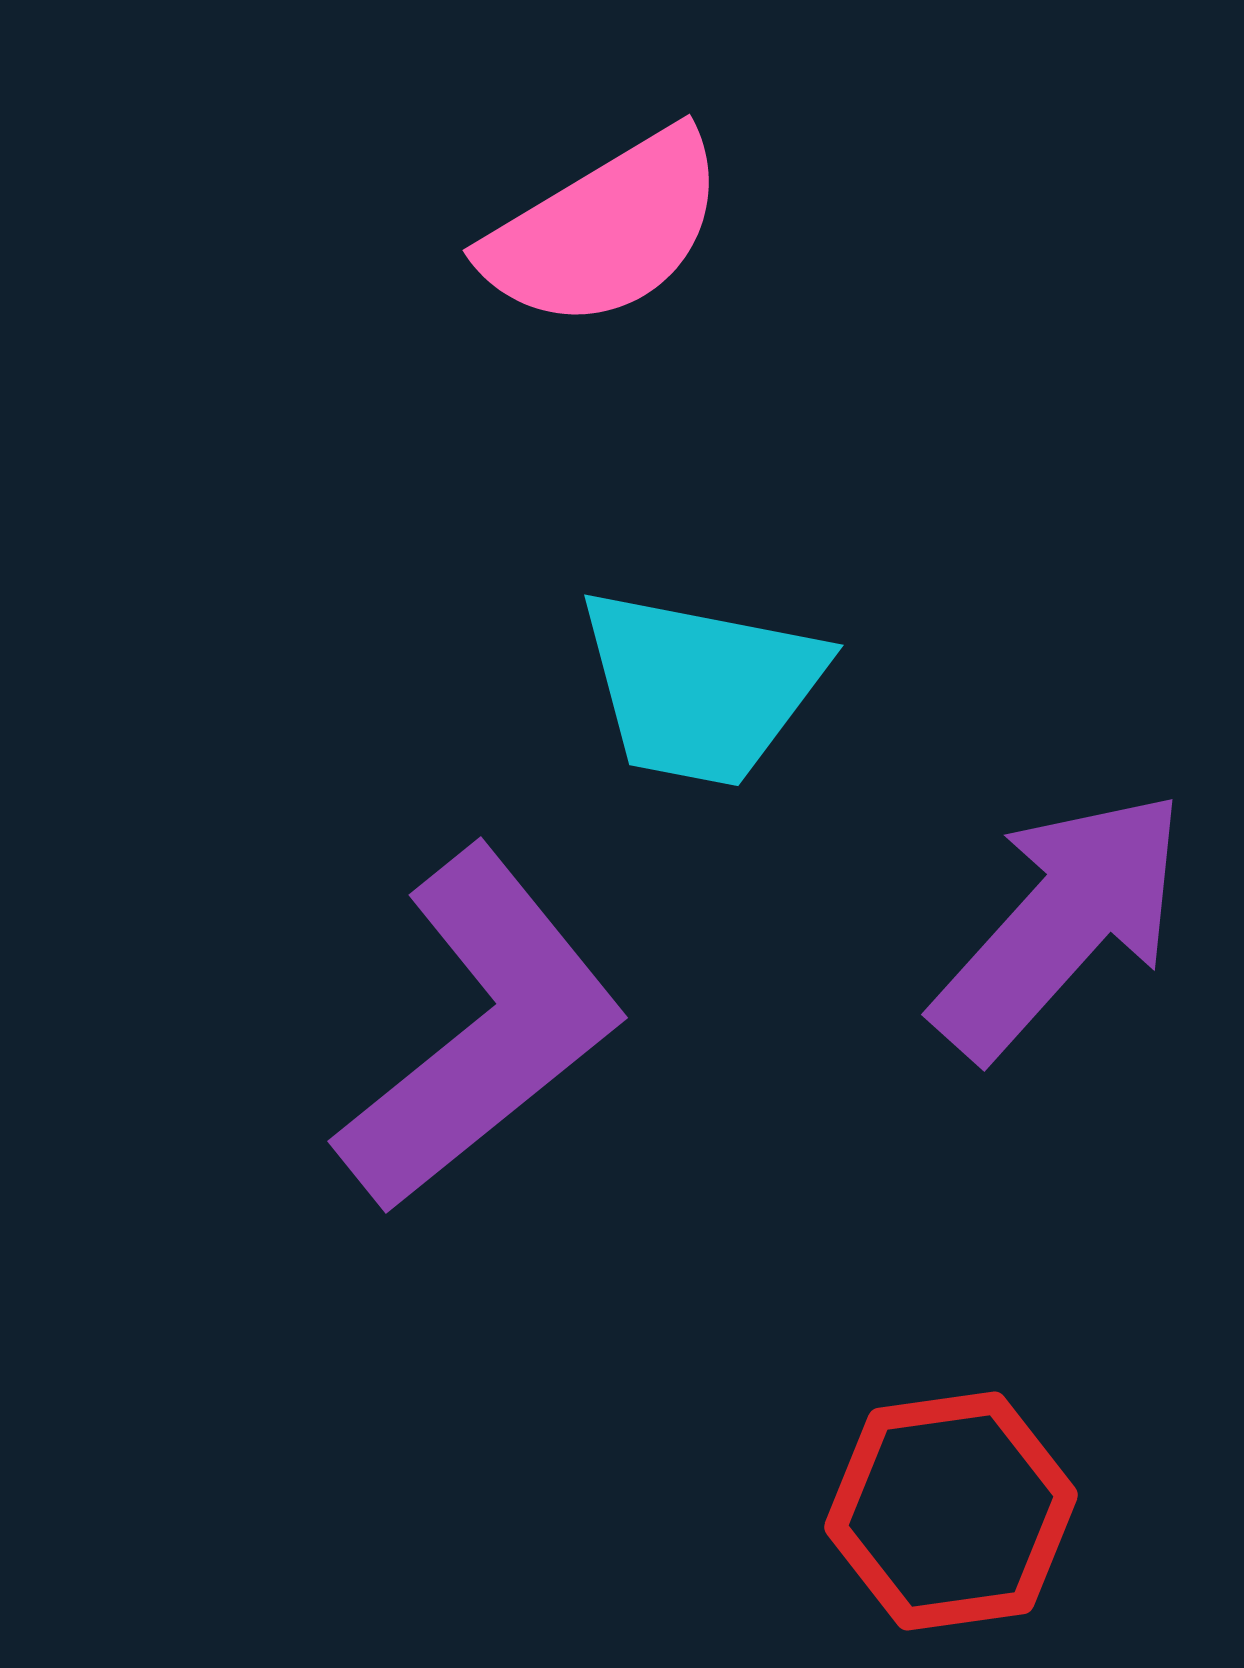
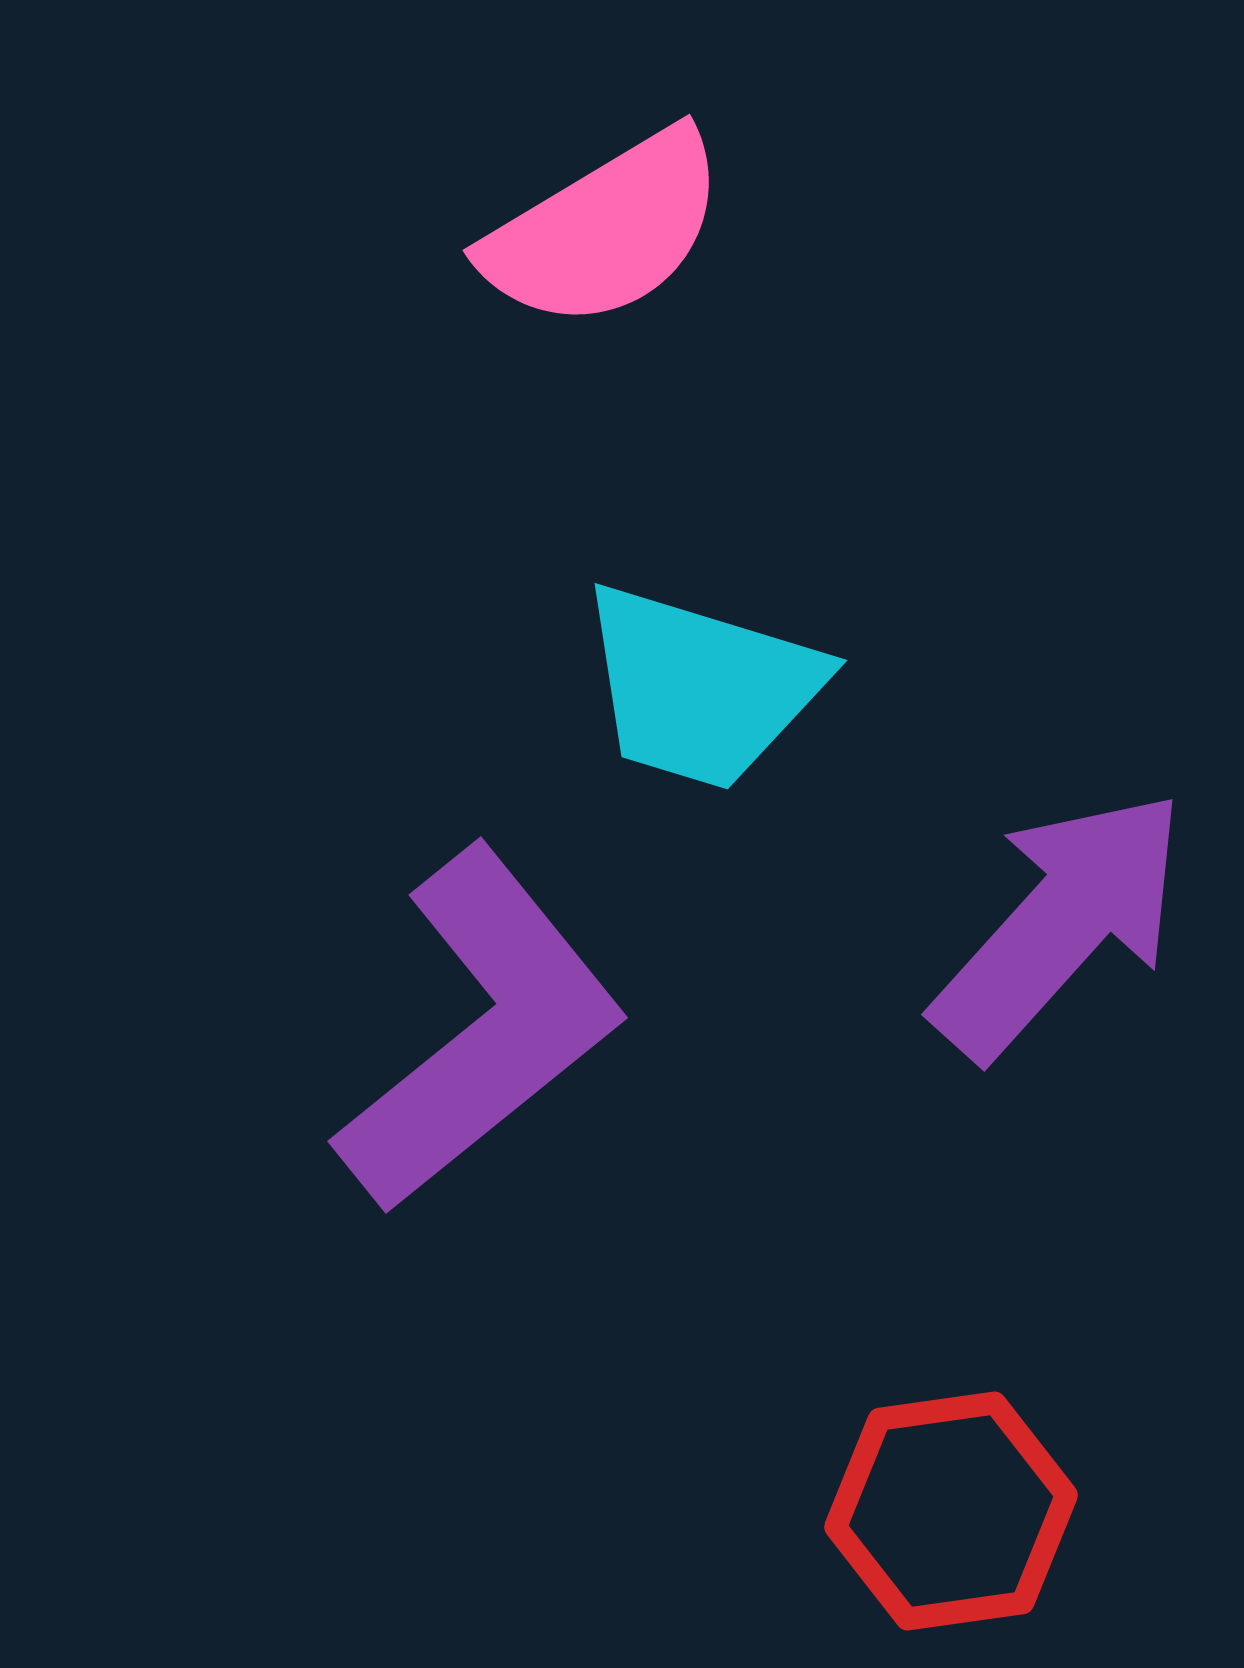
cyan trapezoid: rotated 6 degrees clockwise
